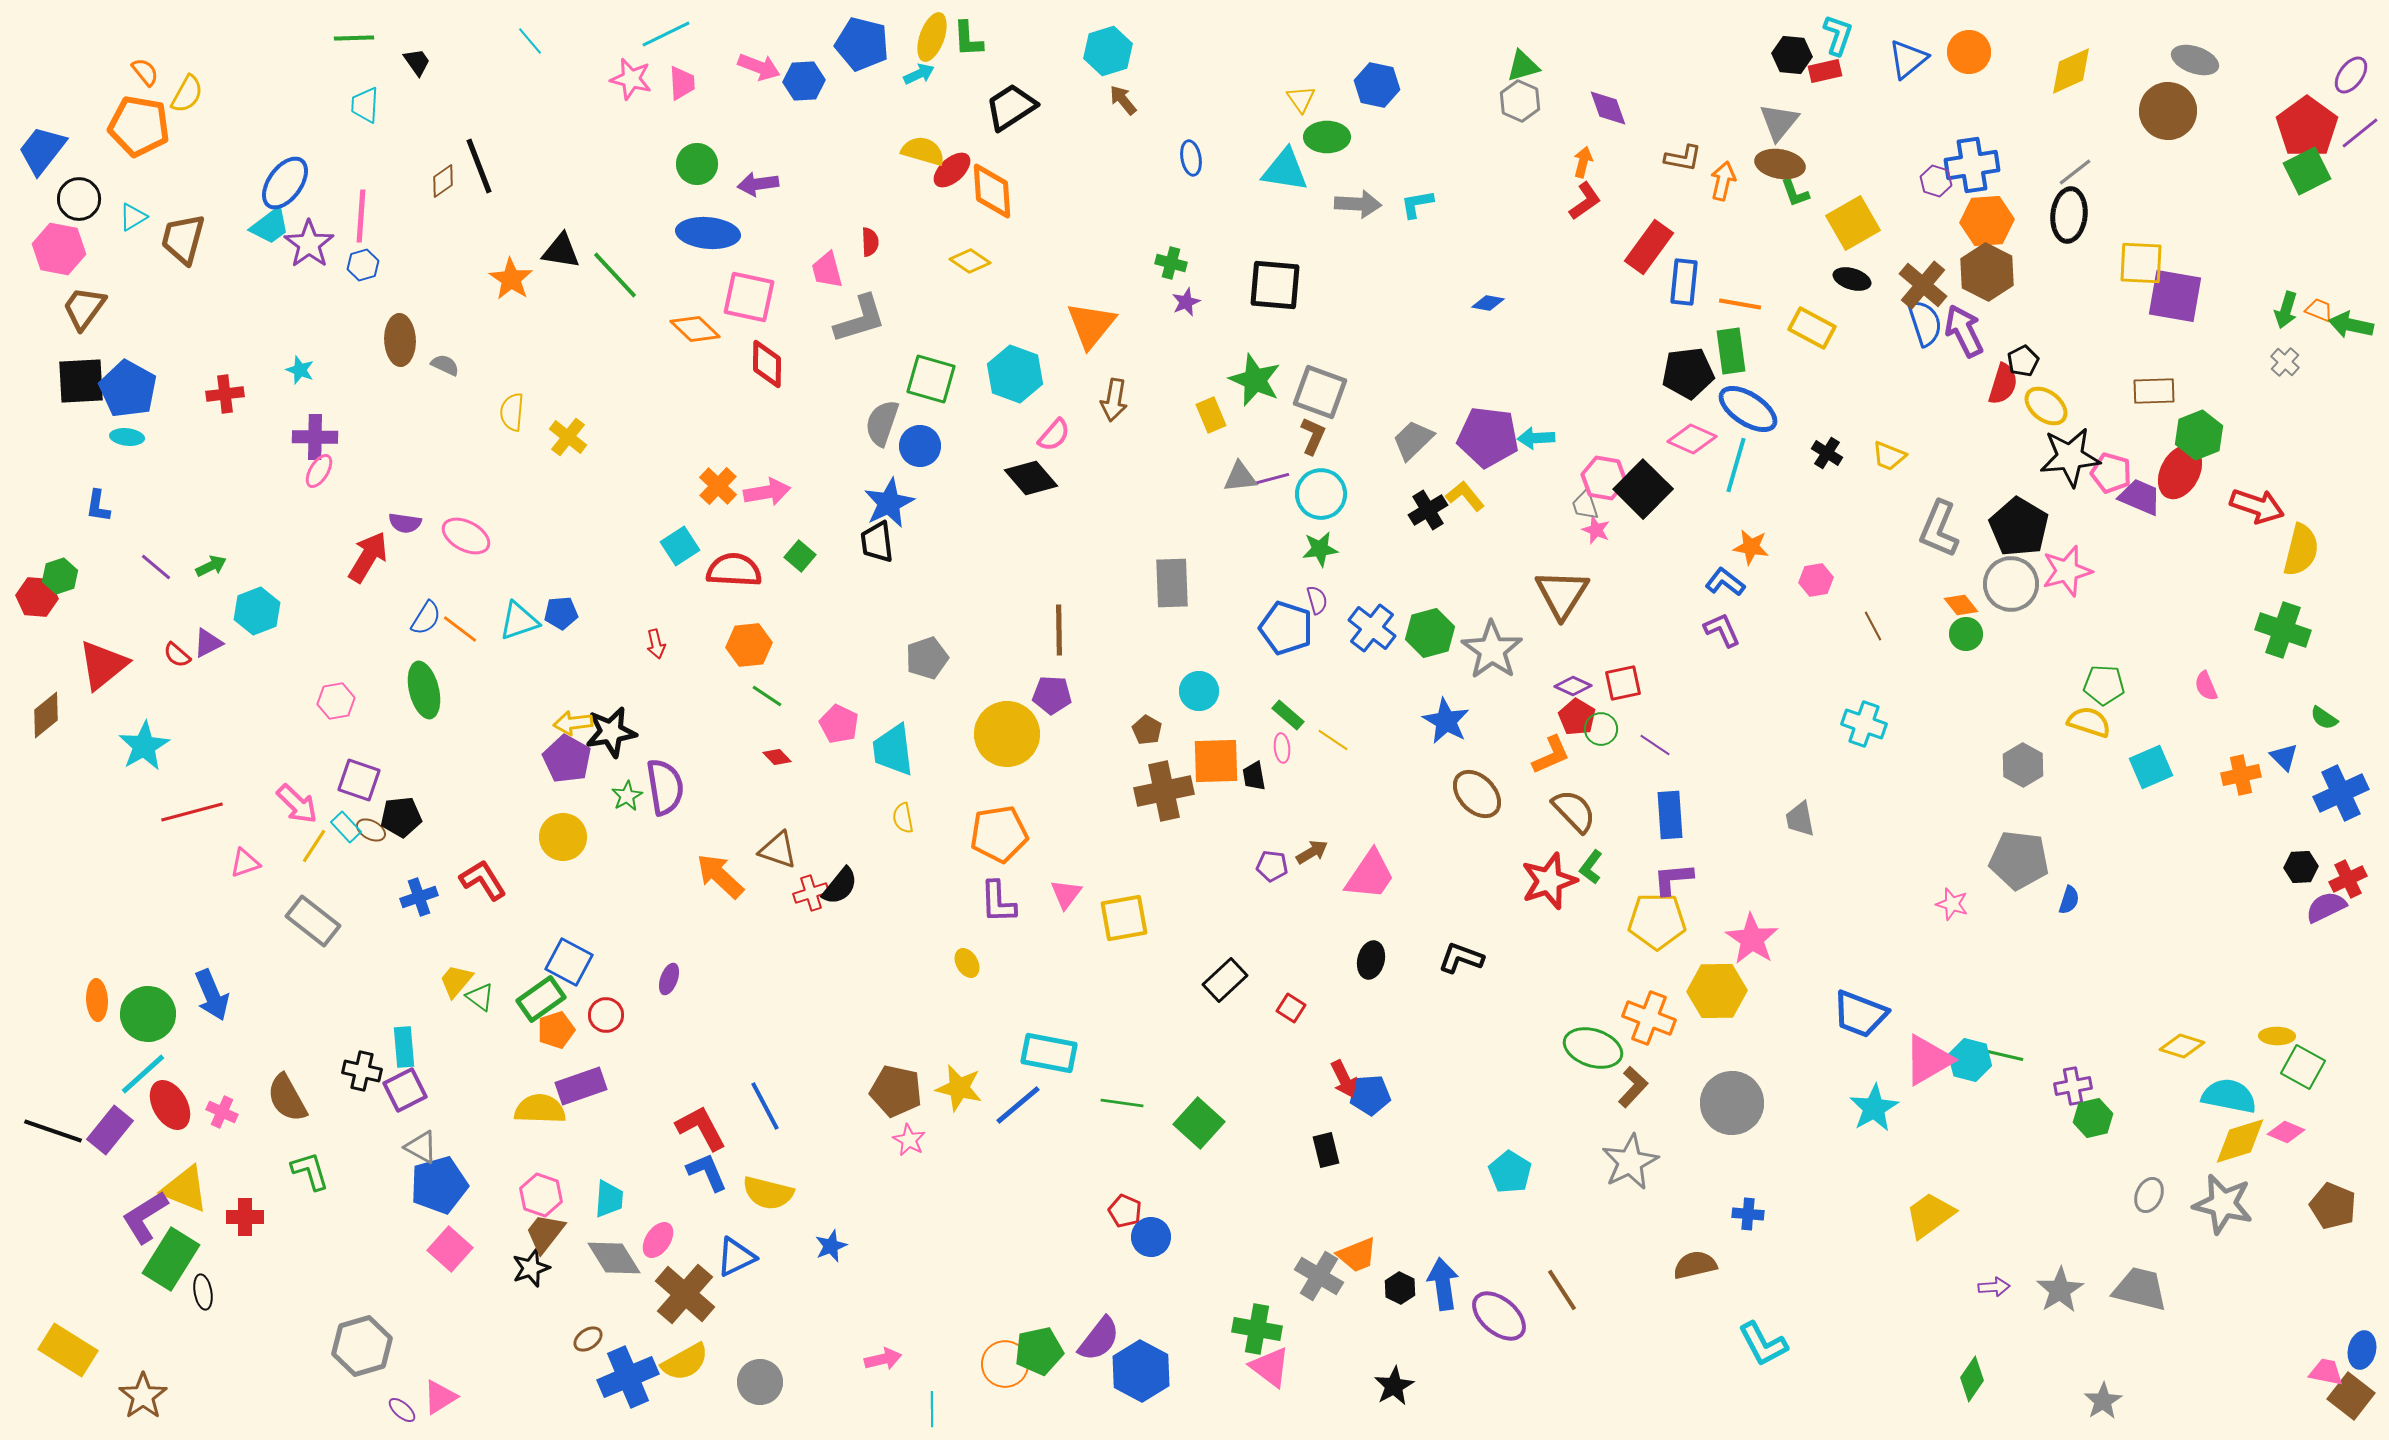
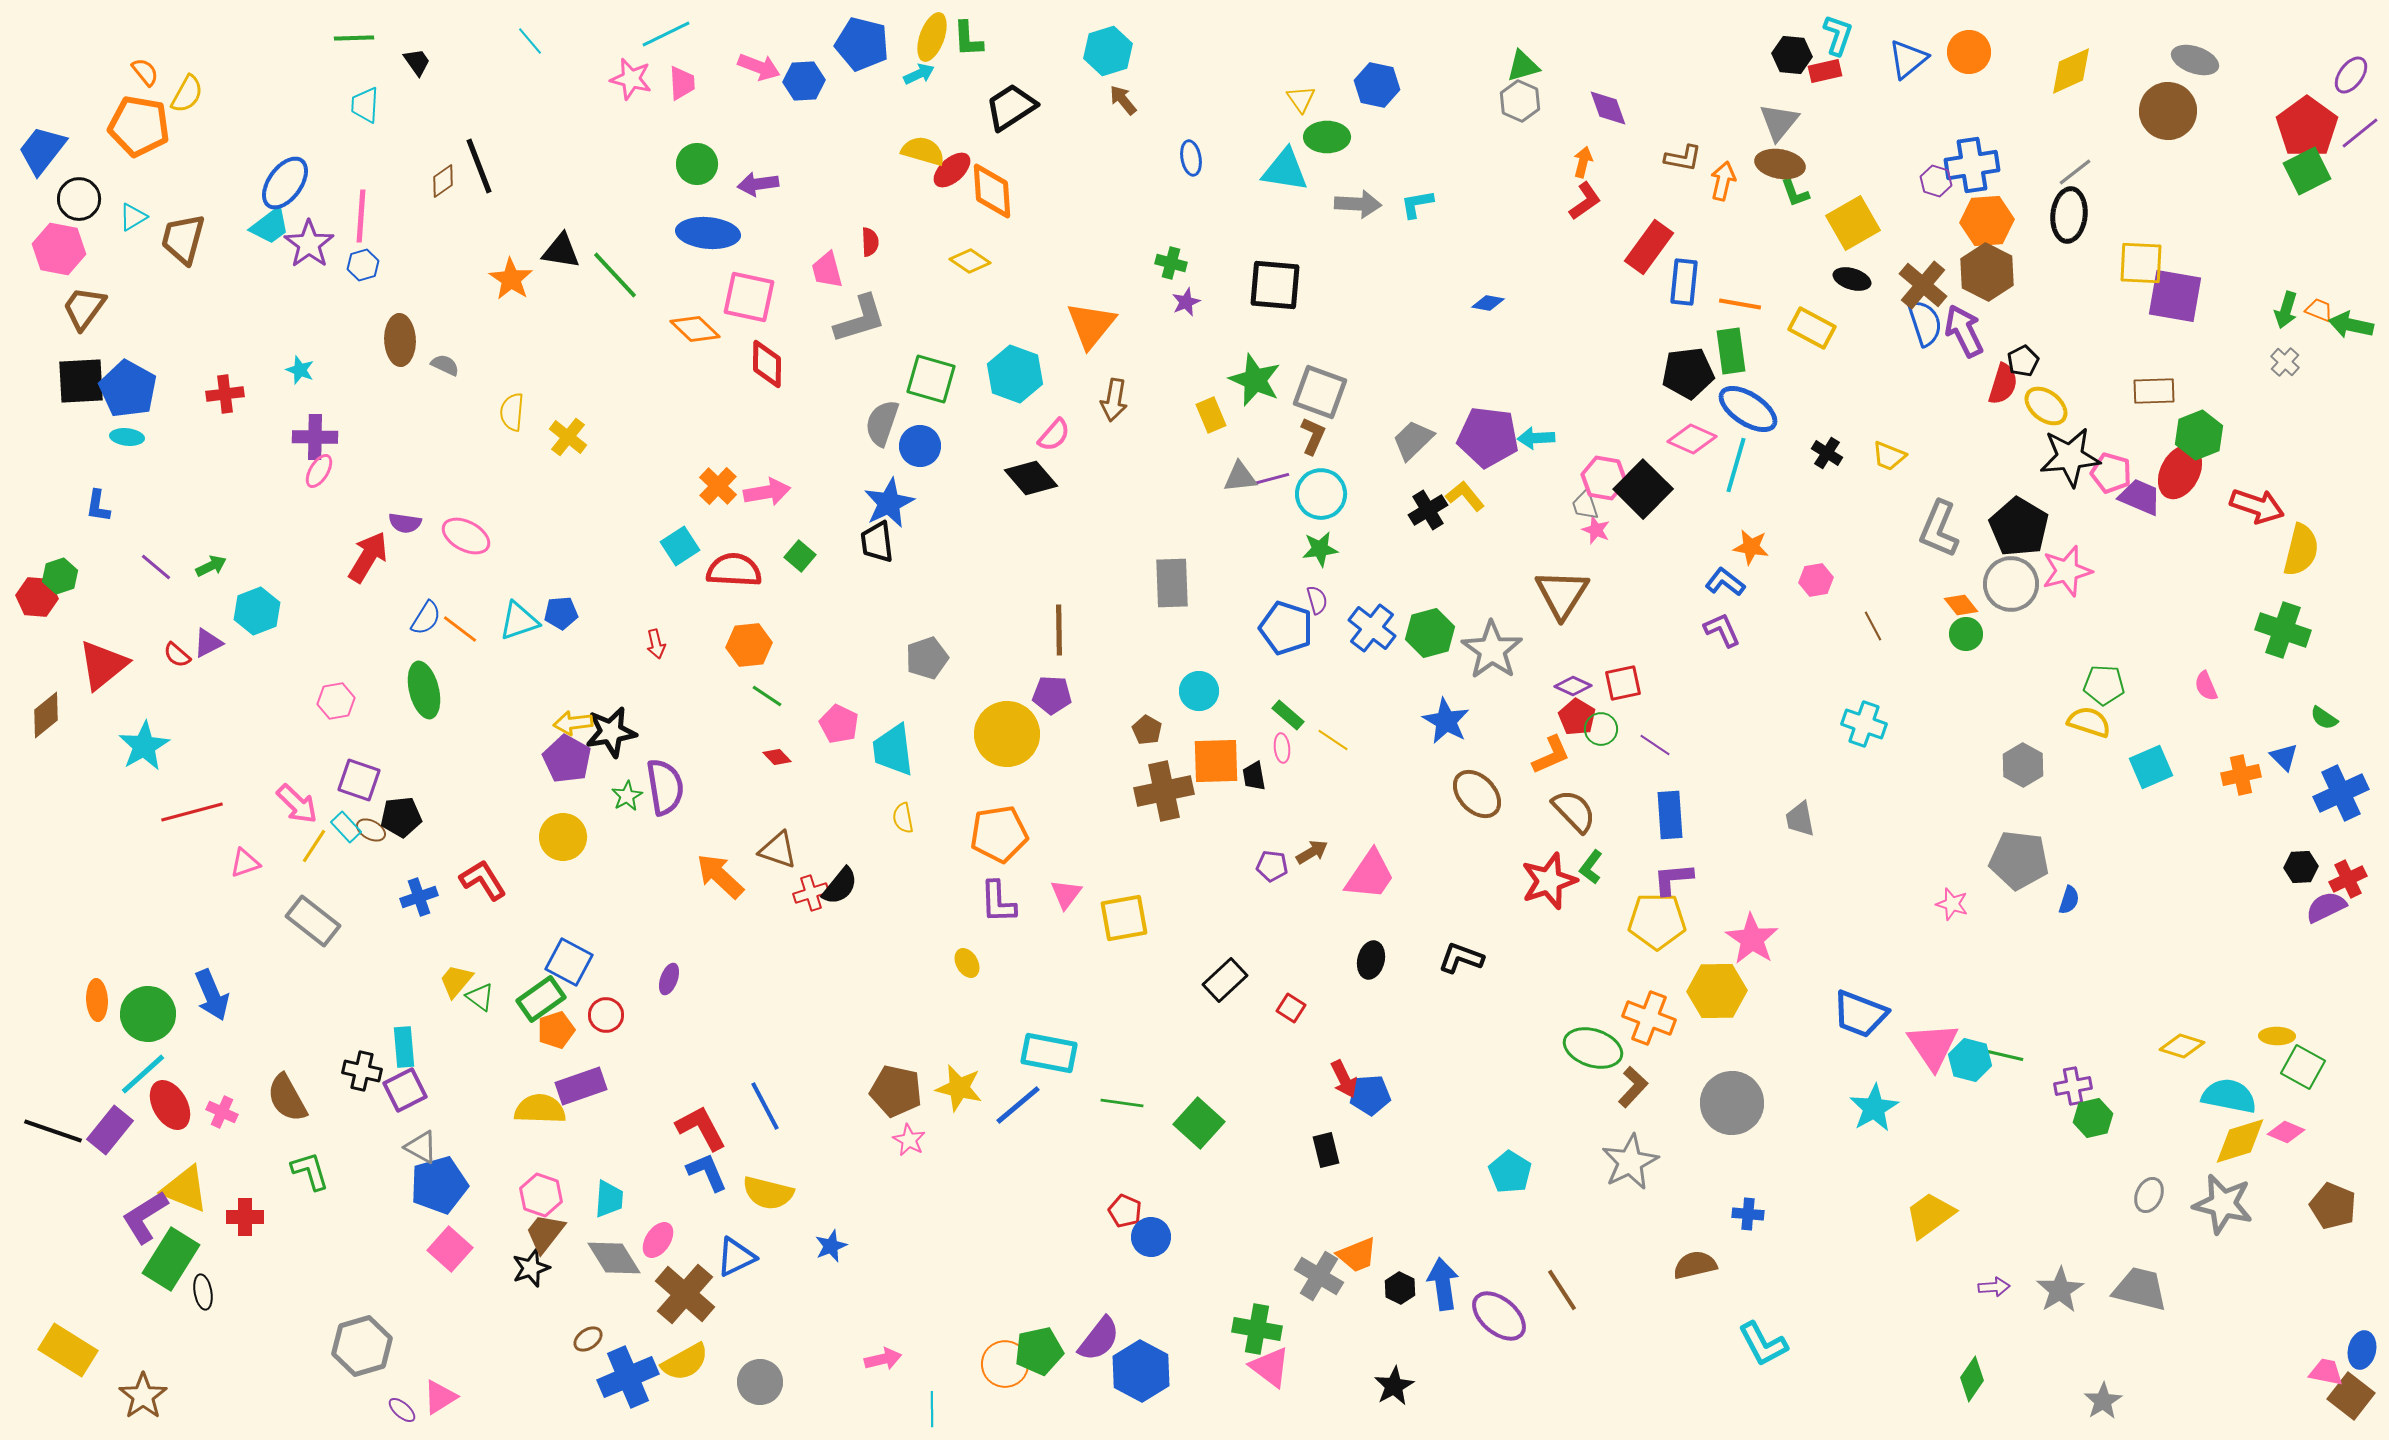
pink triangle at (1928, 1060): moved 5 px right, 14 px up; rotated 34 degrees counterclockwise
